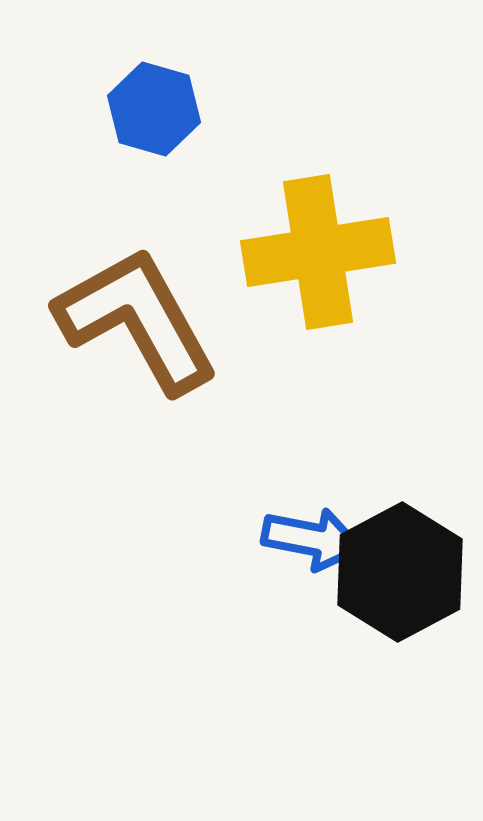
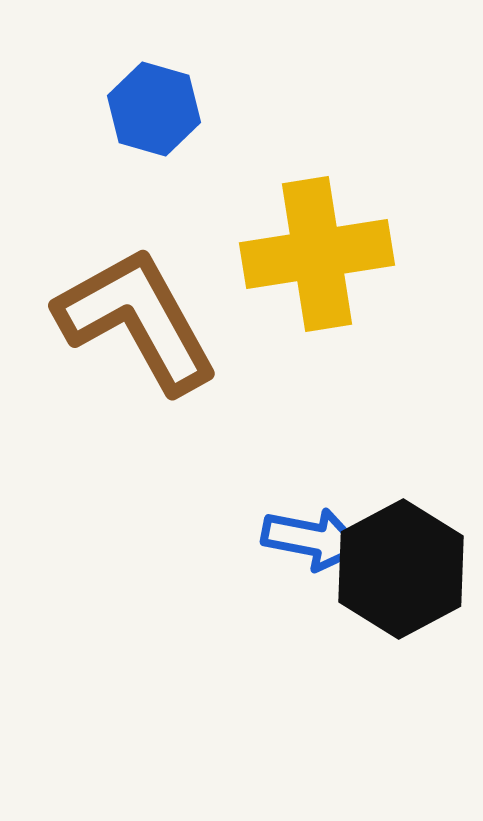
yellow cross: moved 1 px left, 2 px down
black hexagon: moved 1 px right, 3 px up
